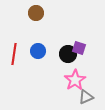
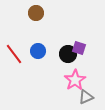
red line: rotated 45 degrees counterclockwise
